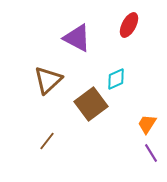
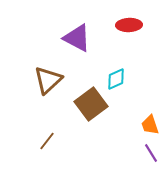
red ellipse: rotated 60 degrees clockwise
orange trapezoid: moved 3 px right, 1 px down; rotated 50 degrees counterclockwise
